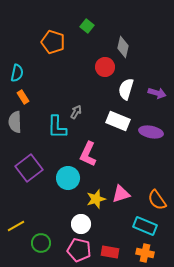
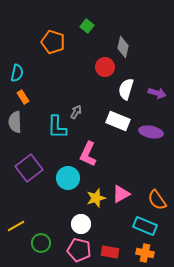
pink triangle: rotated 12 degrees counterclockwise
yellow star: moved 1 px up
